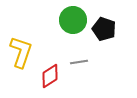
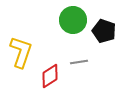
black pentagon: moved 2 px down
